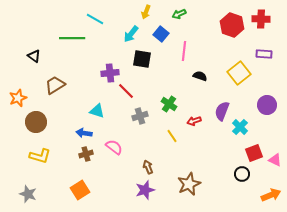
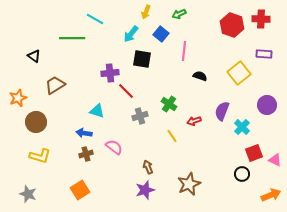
cyan cross: moved 2 px right
